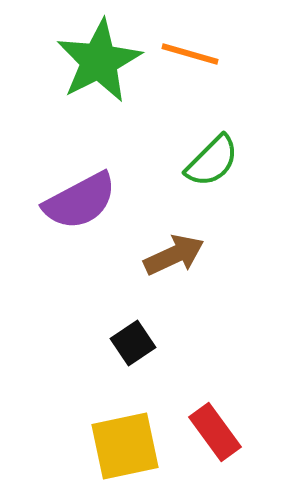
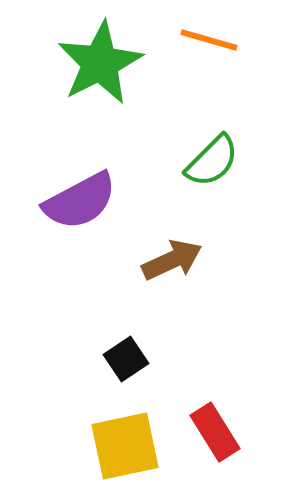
orange line: moved 19 px right, 14 px up
green star: moved 1 px right, 2 px down
brown arrow: moved 2 px left, 5 px down
black square: moved 7 px left, 16 px down
red rectangle: rotated 4 degrees clockwise
